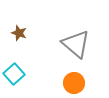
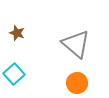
brown star: moved 2 px left
orange circle: moved 3 px right
